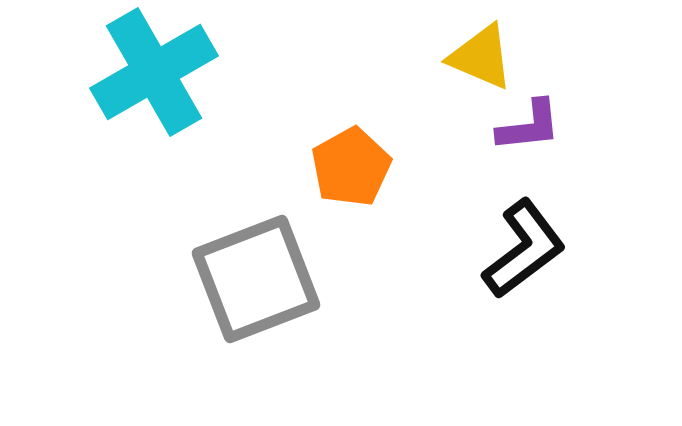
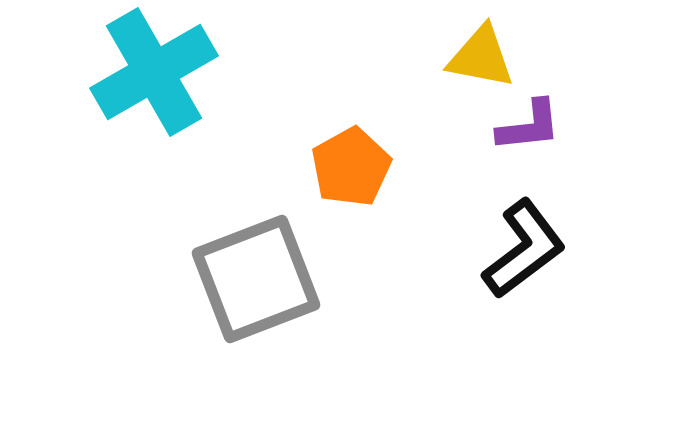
yellow triangle: rotated 12 degrees counterclockwise
